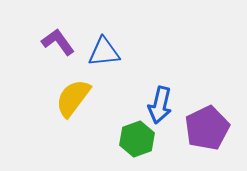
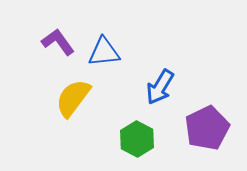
blue arrow: moved 18 px up; rotated 18 degrees clockwise
green hexagon: rotated 12 degrees counterclockwise
